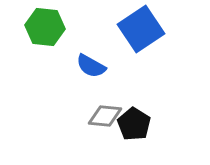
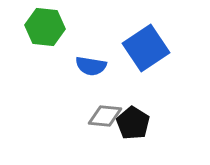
blue square: moved 5 px right, 19 px down
blue semicircle: rotated 20 degrees counterclockwise
black pentagon: moved 1 px left, 1 px up
